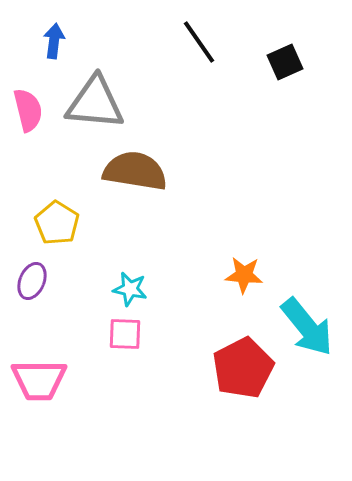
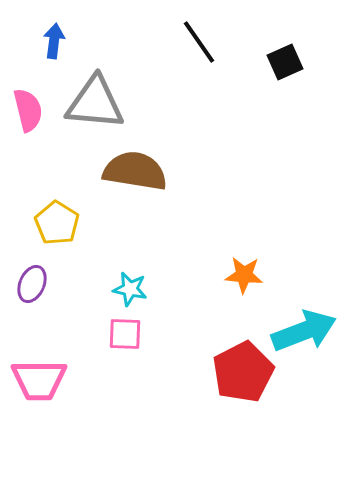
purple ellipse: moved 3 px down
cyan arrow: moved 3 px left, 4 px down; rotated 72 degrees counterclockwise
red pentagon: moved 4 px down
